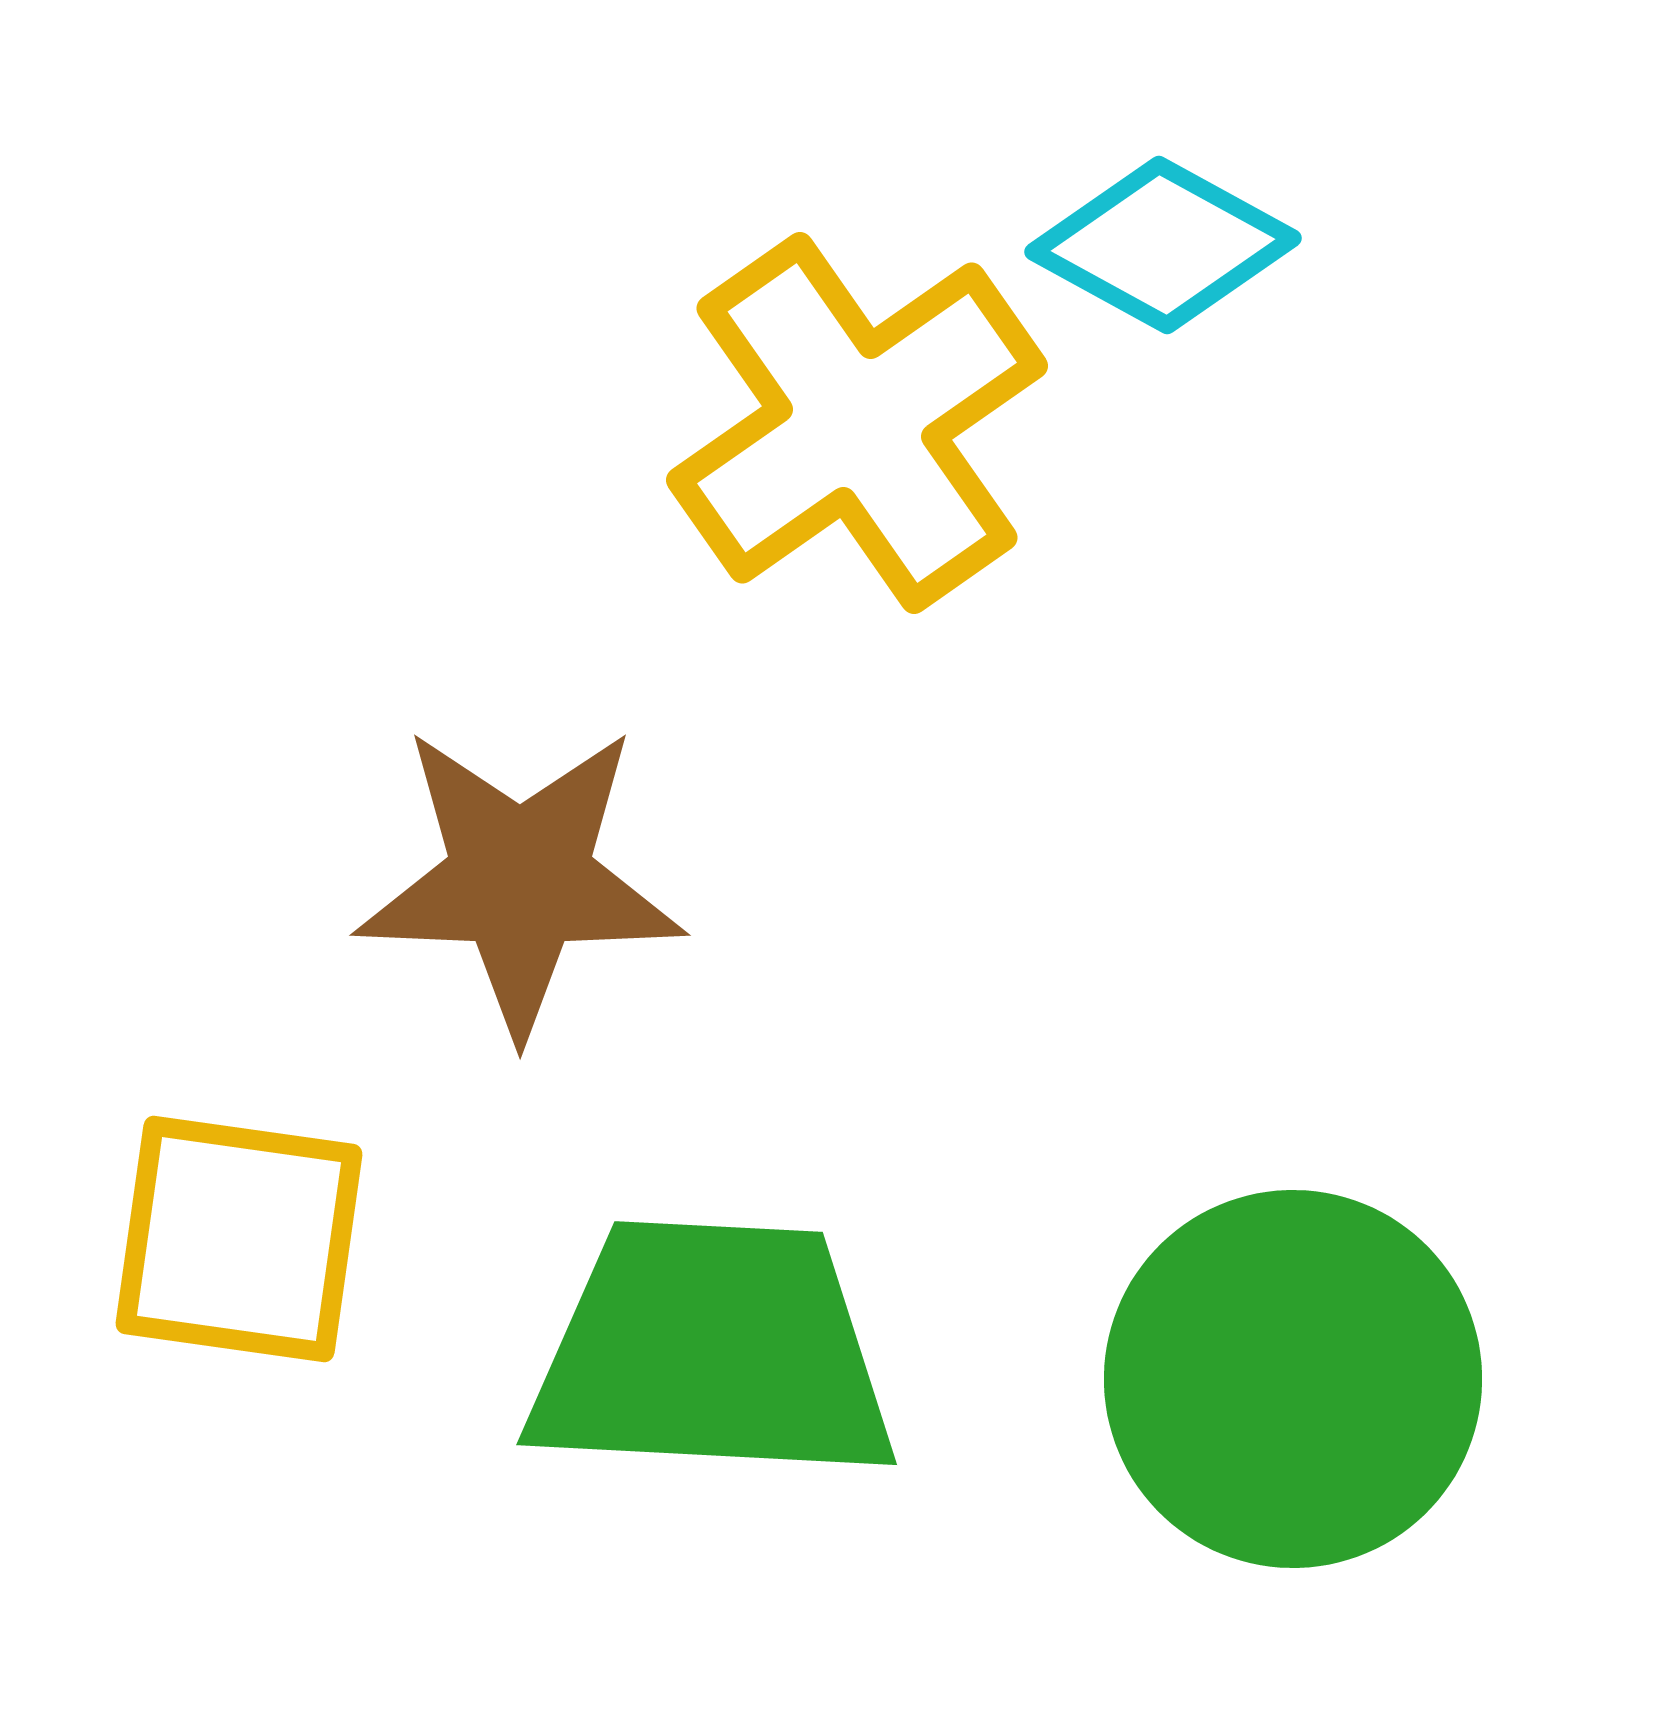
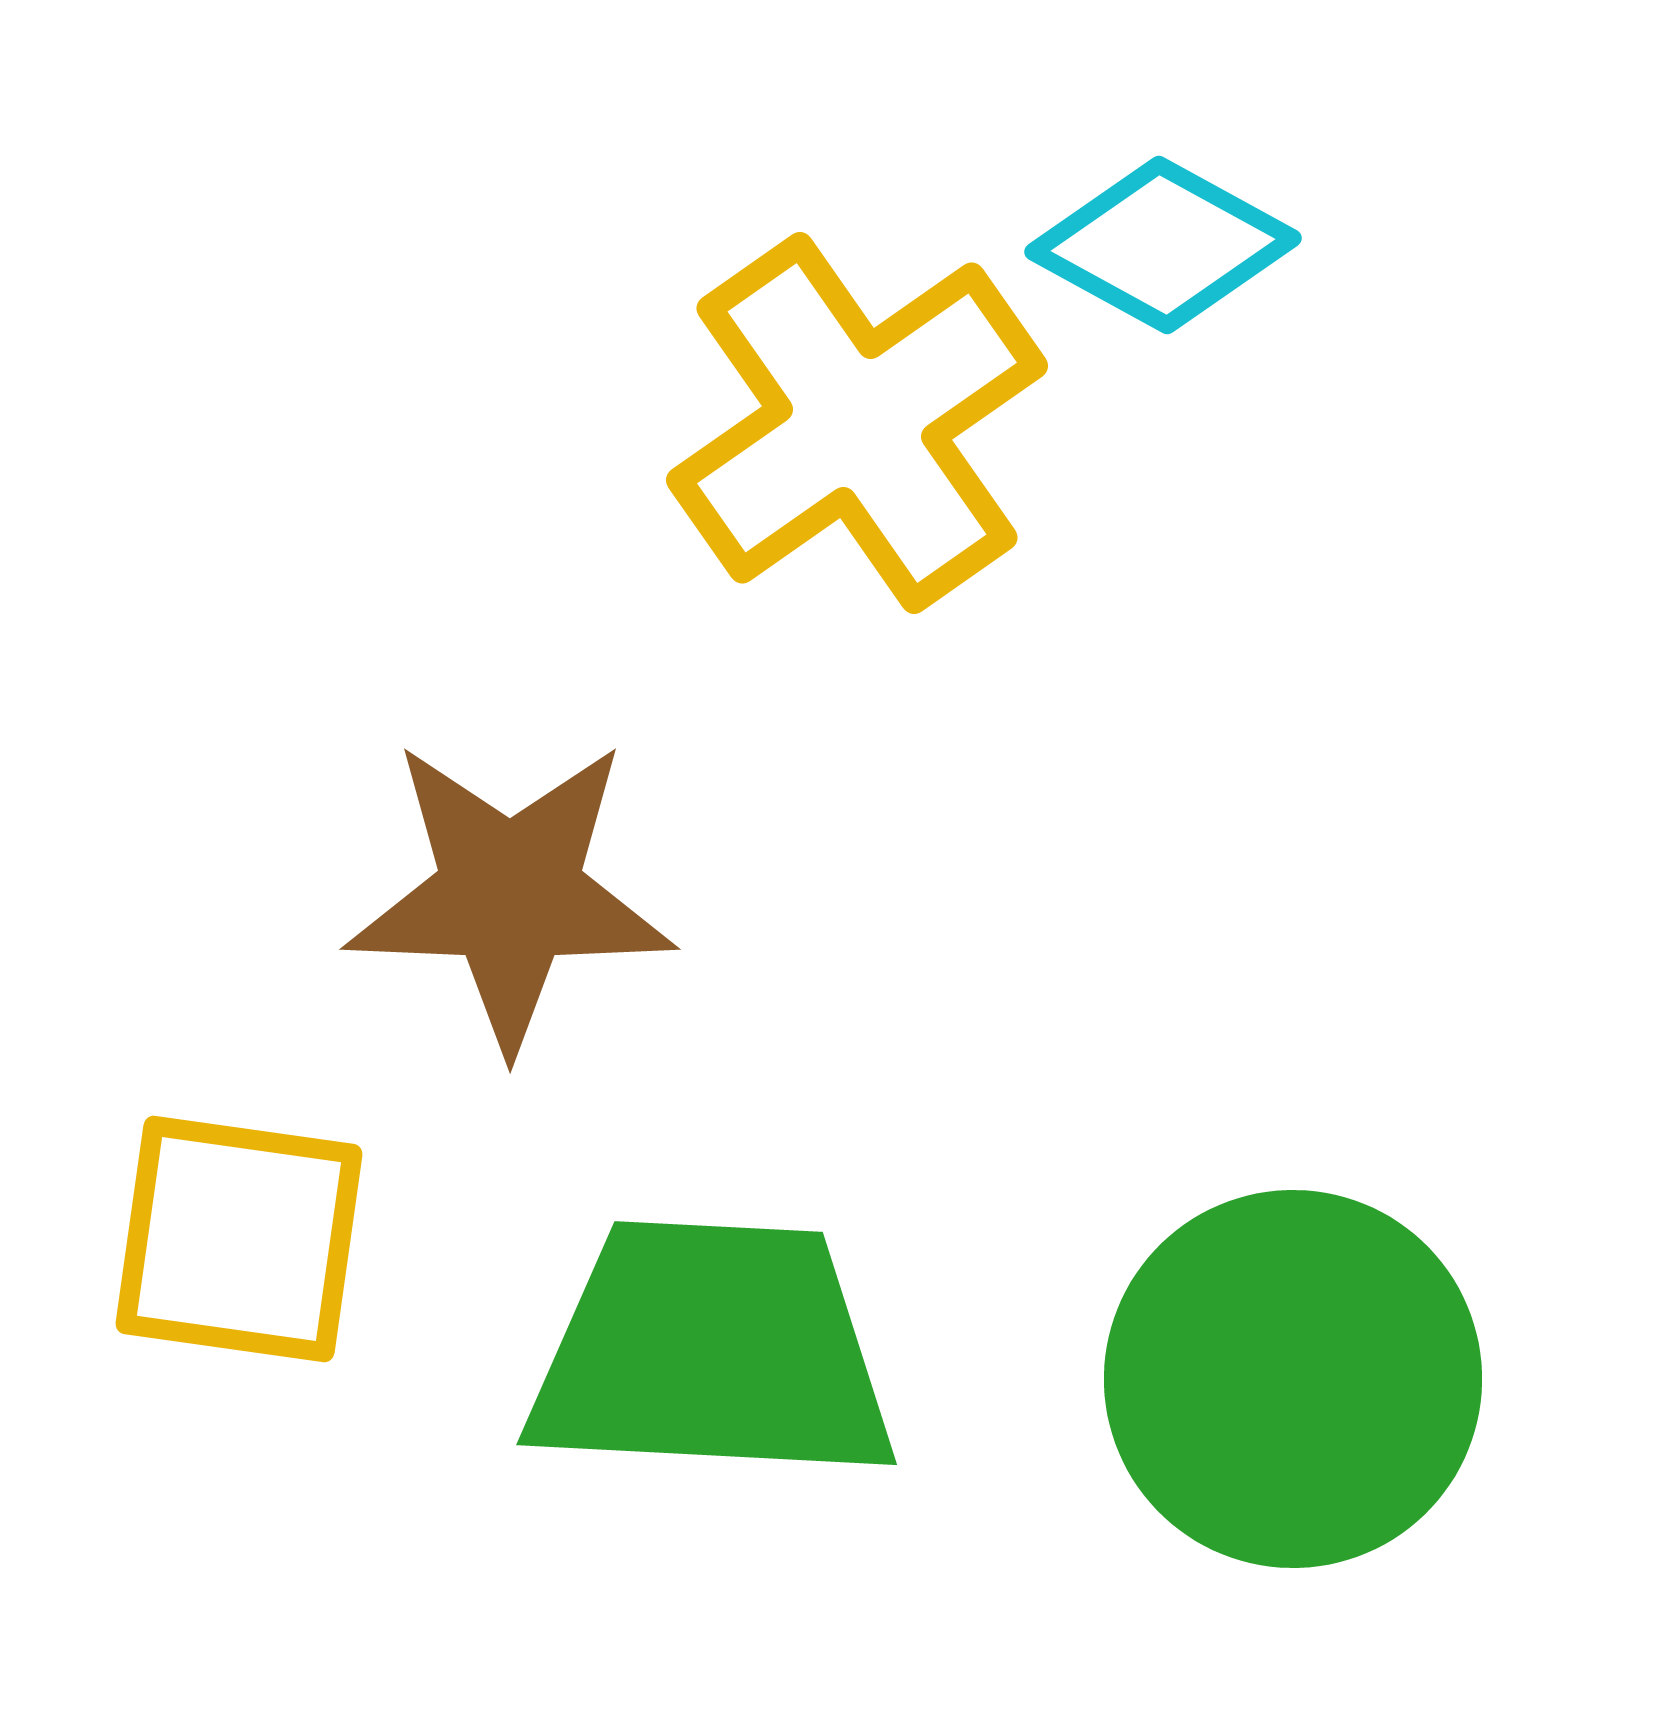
brown star: moved 10 px left, 14 px down
